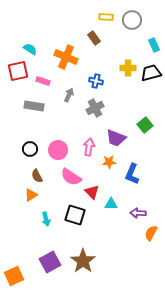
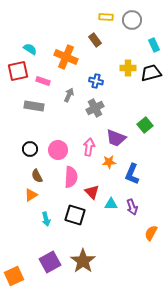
brown rectangle: moved 1 px right, 2 px down
pink semicircle: rotated 120 degrees counterclockwise
purple arrow: moved 6 px left, 6 px up; rotated 112 degrees counterclockwise
